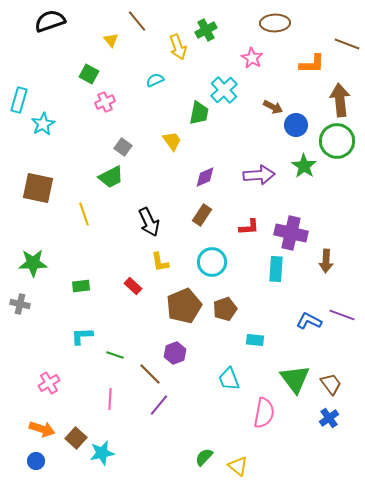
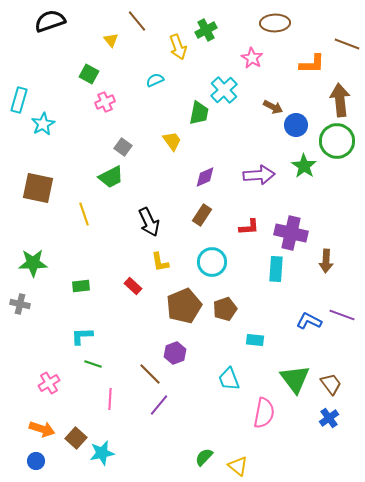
green line at (115, 355): moved 22 px left, 9 px down
